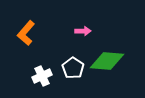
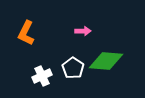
orange L-shape: rotated 15 degrees counterclockwise
green diamond: moved 1 px left
